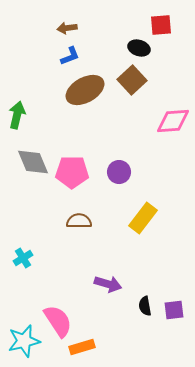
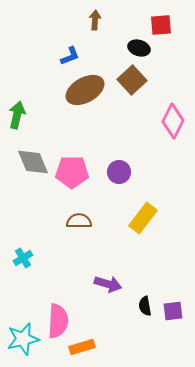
brown arrow: moved 28 px right, 8 px up; rotated 102 degrees clockwise
pink diamond: rotated 60 degrees counterclockwise
purple square: moved 1 px left, 1 px down
pink semicircle: rotated 36 degrees clockwise
cyan star: moved 1 px left, 2 px up
